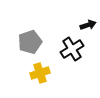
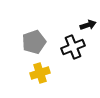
gray pentagon: moved 4 px right
black cross: moved 1 px right, 2 px up; rotated 10 degrees clockwise
